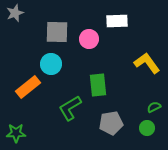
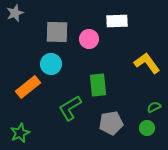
green star: moved 4 px right; rotated 24 degrees counterclockwise
